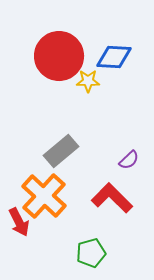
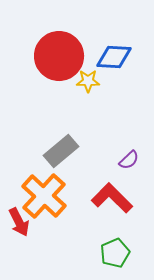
green pentagon: moved 24 px right; rotated 8 degrees counterclockwise
